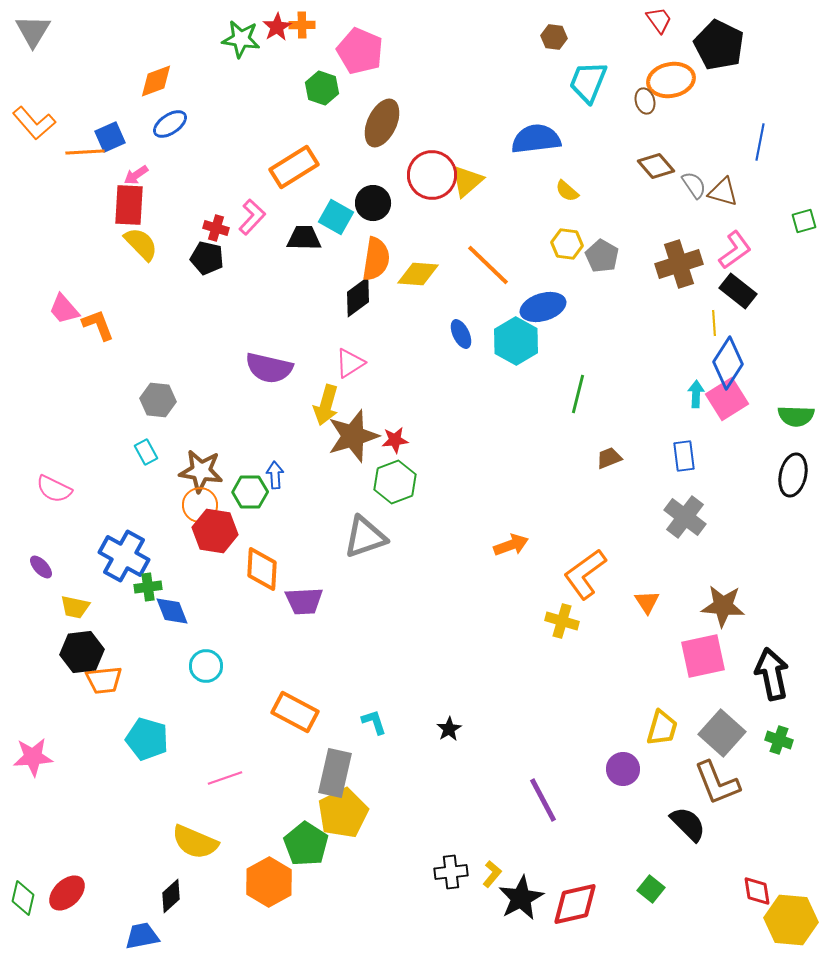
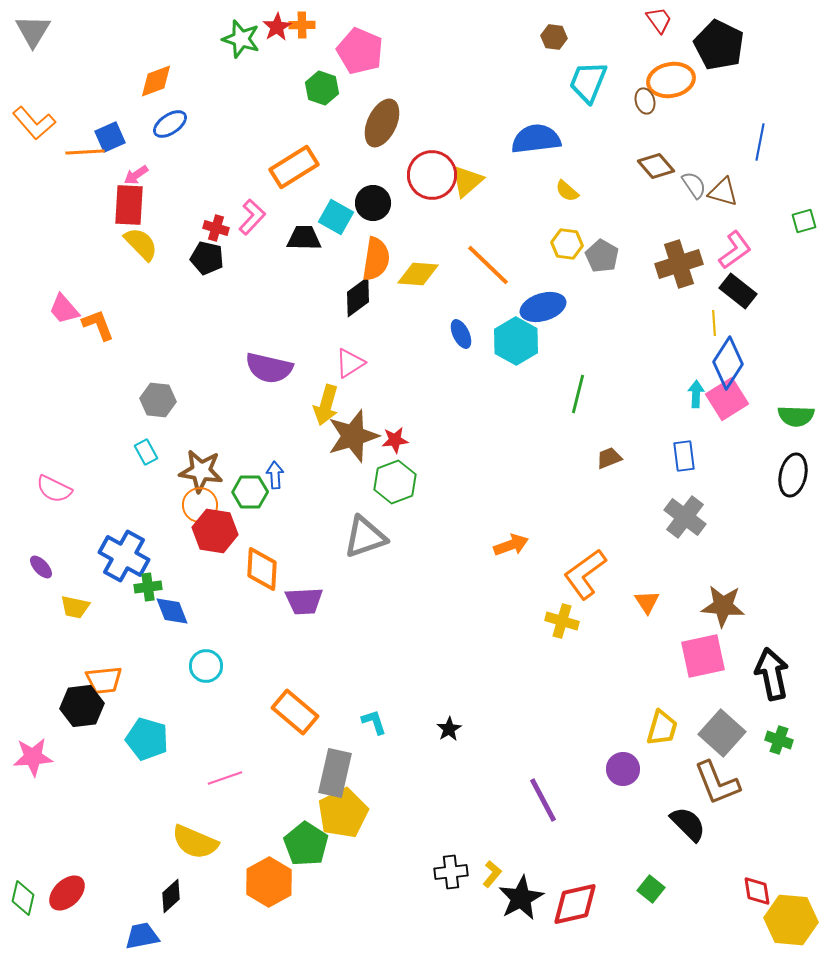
green star at (241, 39): rotated 9 degrees clockwise
black hexagon at (82, 652): moved 54 px down
orange rectangle at (295, 712): rotated 12 degrees clockwise
